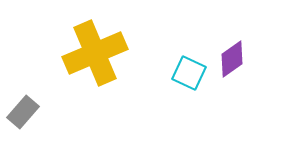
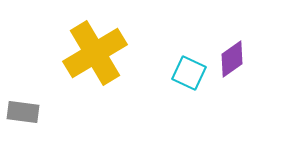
yellow cross: rotated 8 degrees counterclockwise
gray rectangle: rotated 56 degrees clockwise
